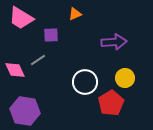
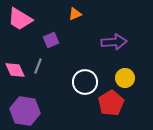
pink trapezoid: moved 1 px left, 1 px down
purple square: moved 5 px down; rotated 21 degrees counterclockwise
gray line: moved 6 px down; rotated 35 degrees counterclockwise
